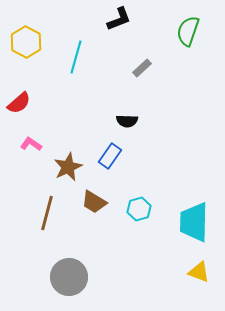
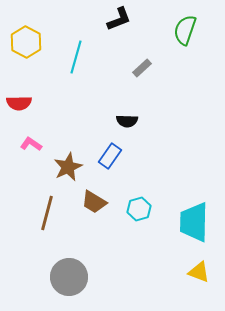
green semicircle: moved 3 px left, 1 px up
red semicircle: rotated 40 degrees clockwise
